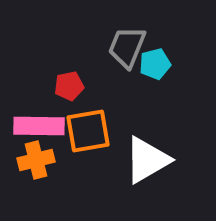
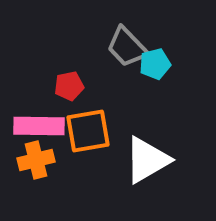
gray trapezoid: rotated 66 degrees counterclockwise
